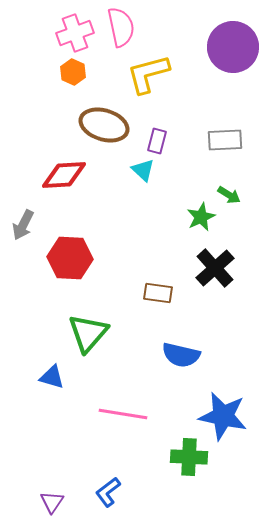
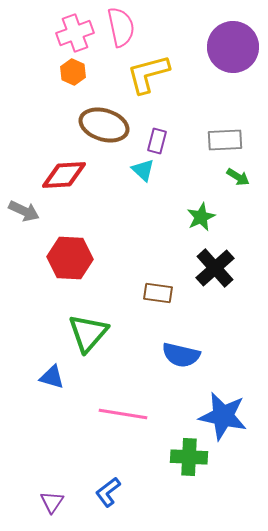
green arrow: moved 9 px right, 18 px up
gray arrow: moved 1 px right, 14 px up; rotated 92 degrees counterclockwise
